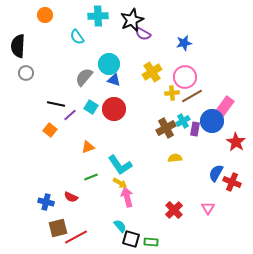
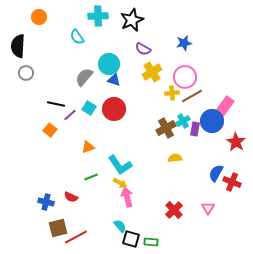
orange circle at (45, 15): moved 6 px left, 2 px down
purple semicircle at (143, 34): moved 15 px down
cyan square at (91, 107): moved 2 px left, 1 px down
